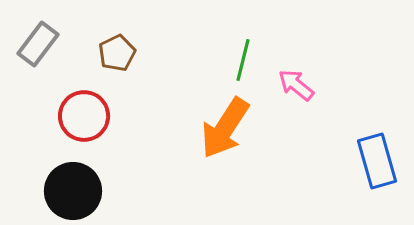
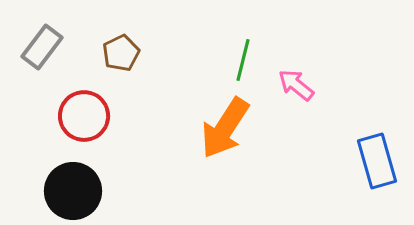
gray rectangle: moved 4 px right, 3 px down
brown pentagon: moved 4 px right
